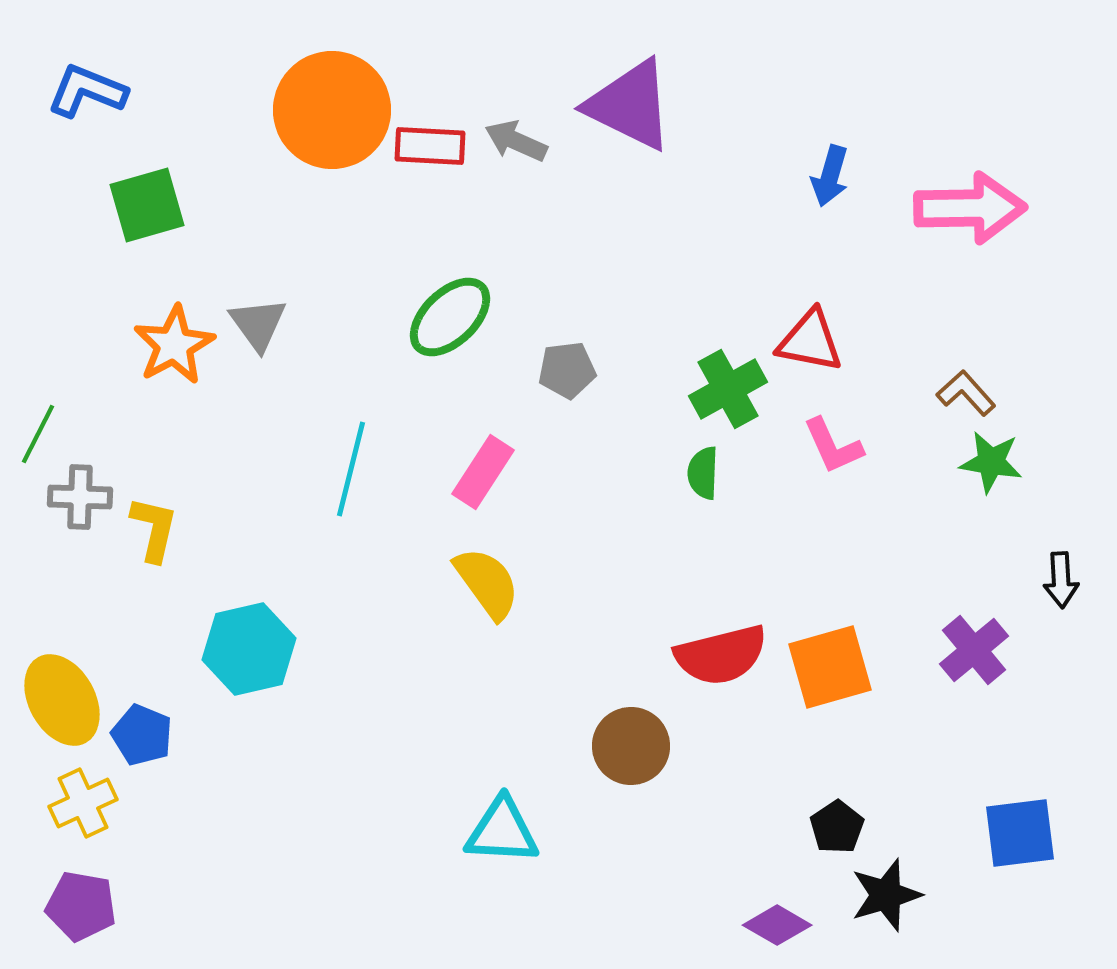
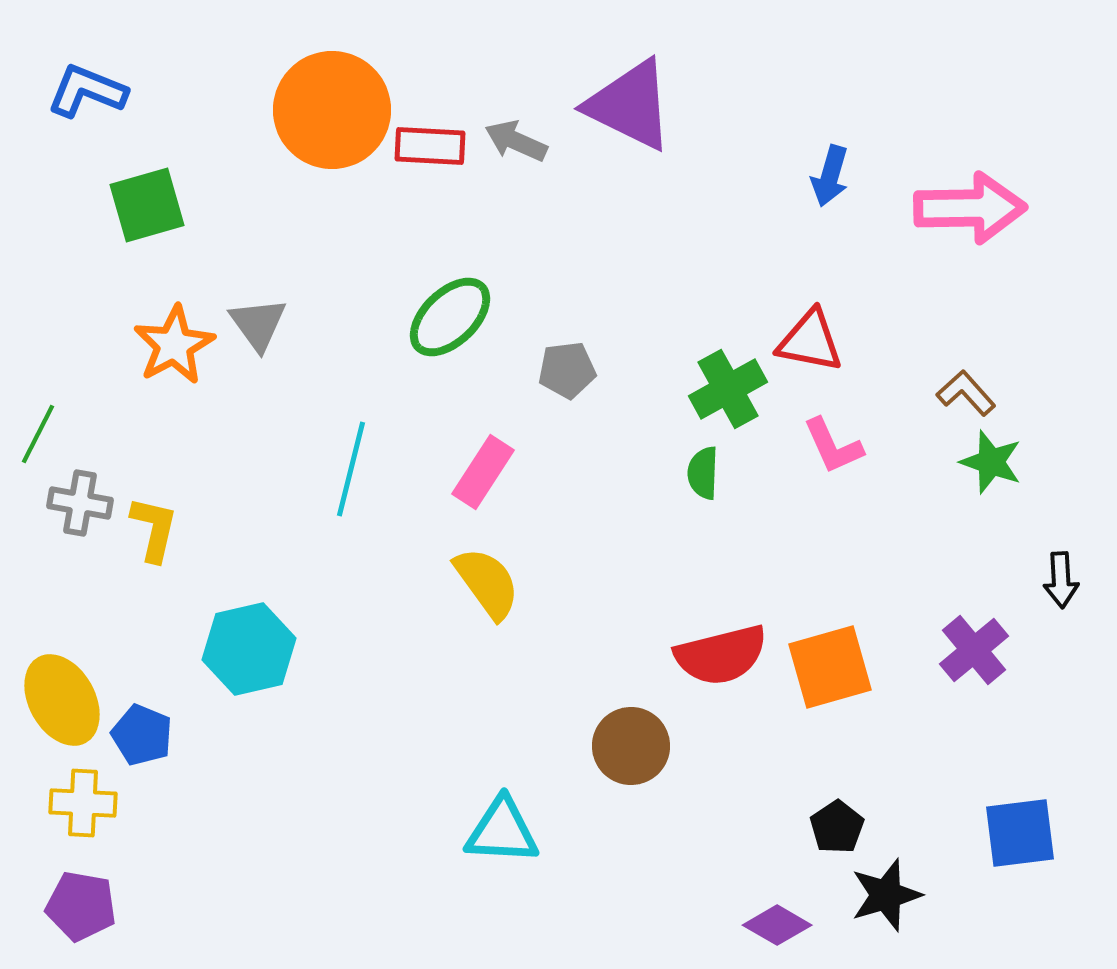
green star: rotated 10 degrees clockwise
gray cross: moved 6 px down; rotated 8 degrees clockwise
yellow cross: rotated 28 degrees clockwise
